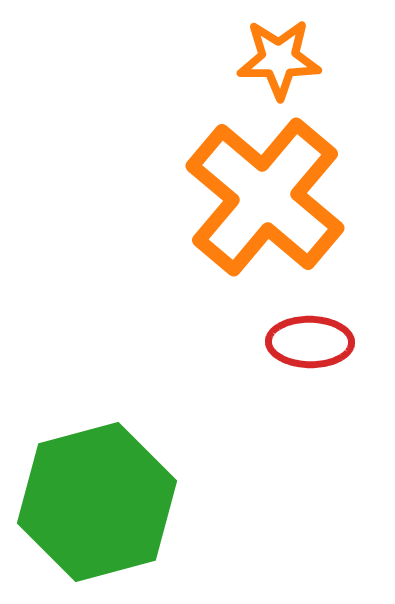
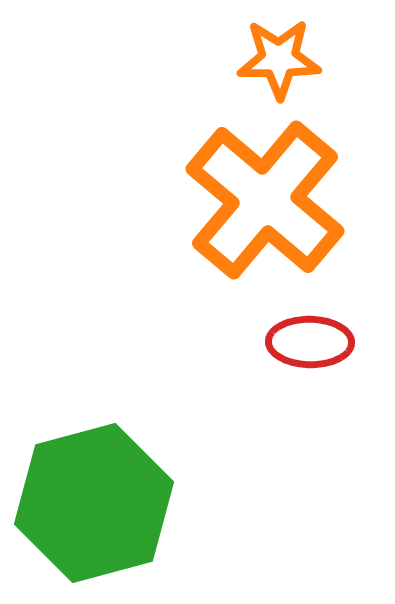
orange cross: moved 3 px down
green hexagon: moved 3 px left, 1 px down
